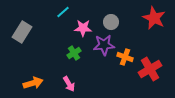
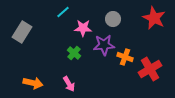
gray circle: moved 2 px right, 3 px up
green cross: rotated 16 degrees counterclockwise
orange arrow: rotated 30 degrees clockwise
